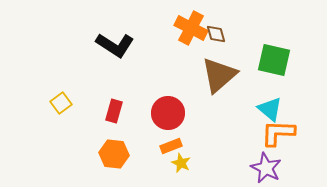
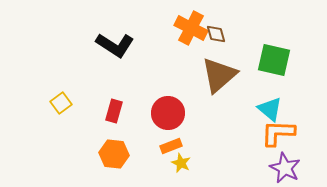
purple star: moved 19 px right
